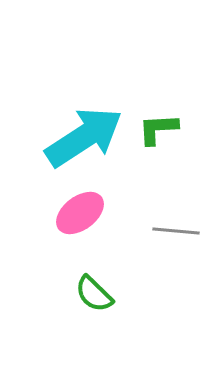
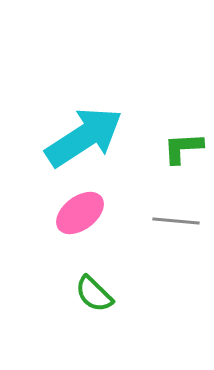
green L-shape: moved 25 px right, 19 px down
gray line: moved 10 px up
